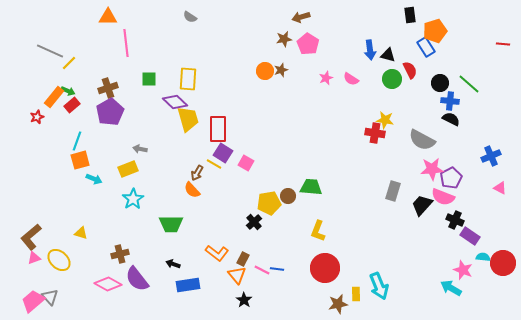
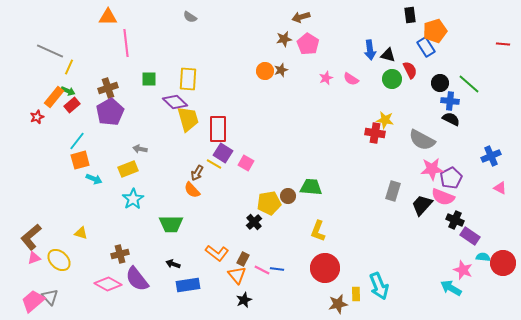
yellow line at (69, 63): moved 4 px down; rotated 21 degrees counterclockwise
cyan line at (77, 141): rotated 18 degrees clockwise
black star at (244, 300): rotated 14 degrees clockwise
